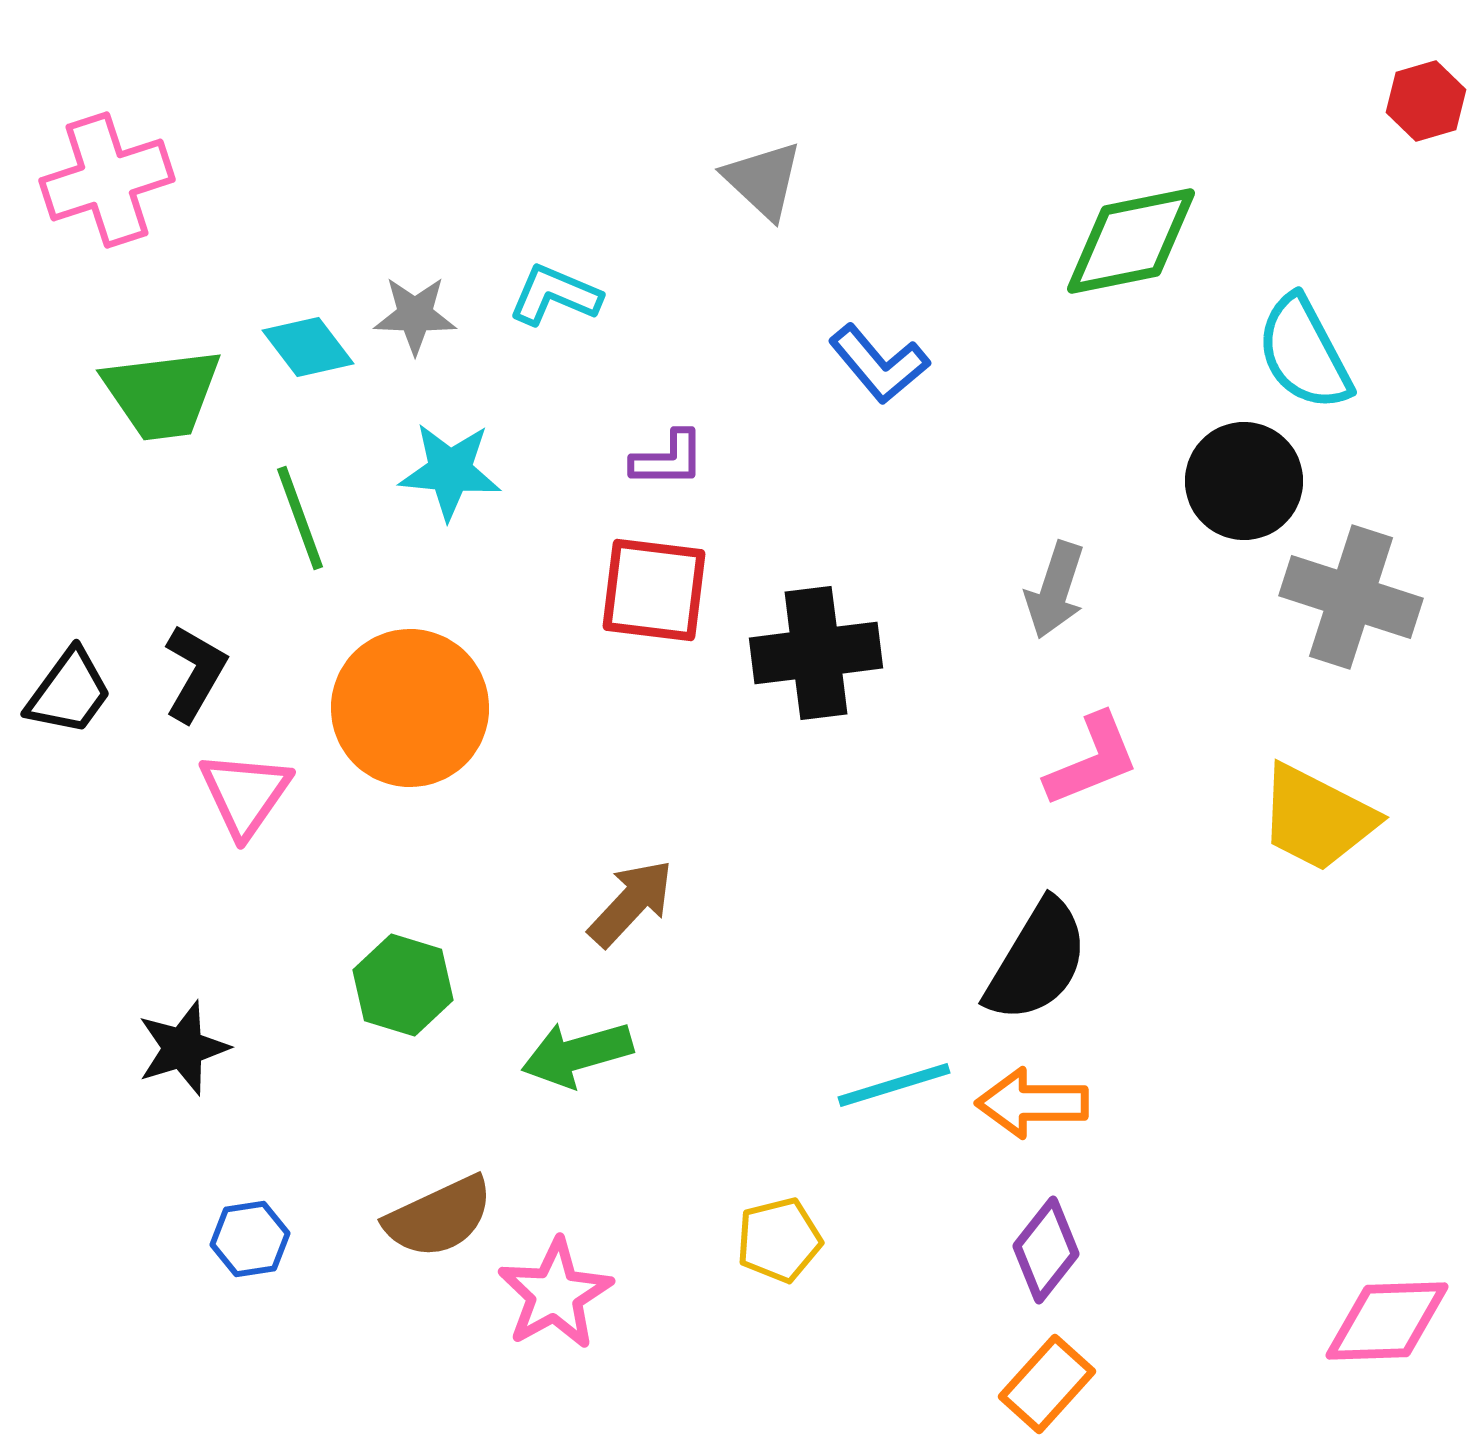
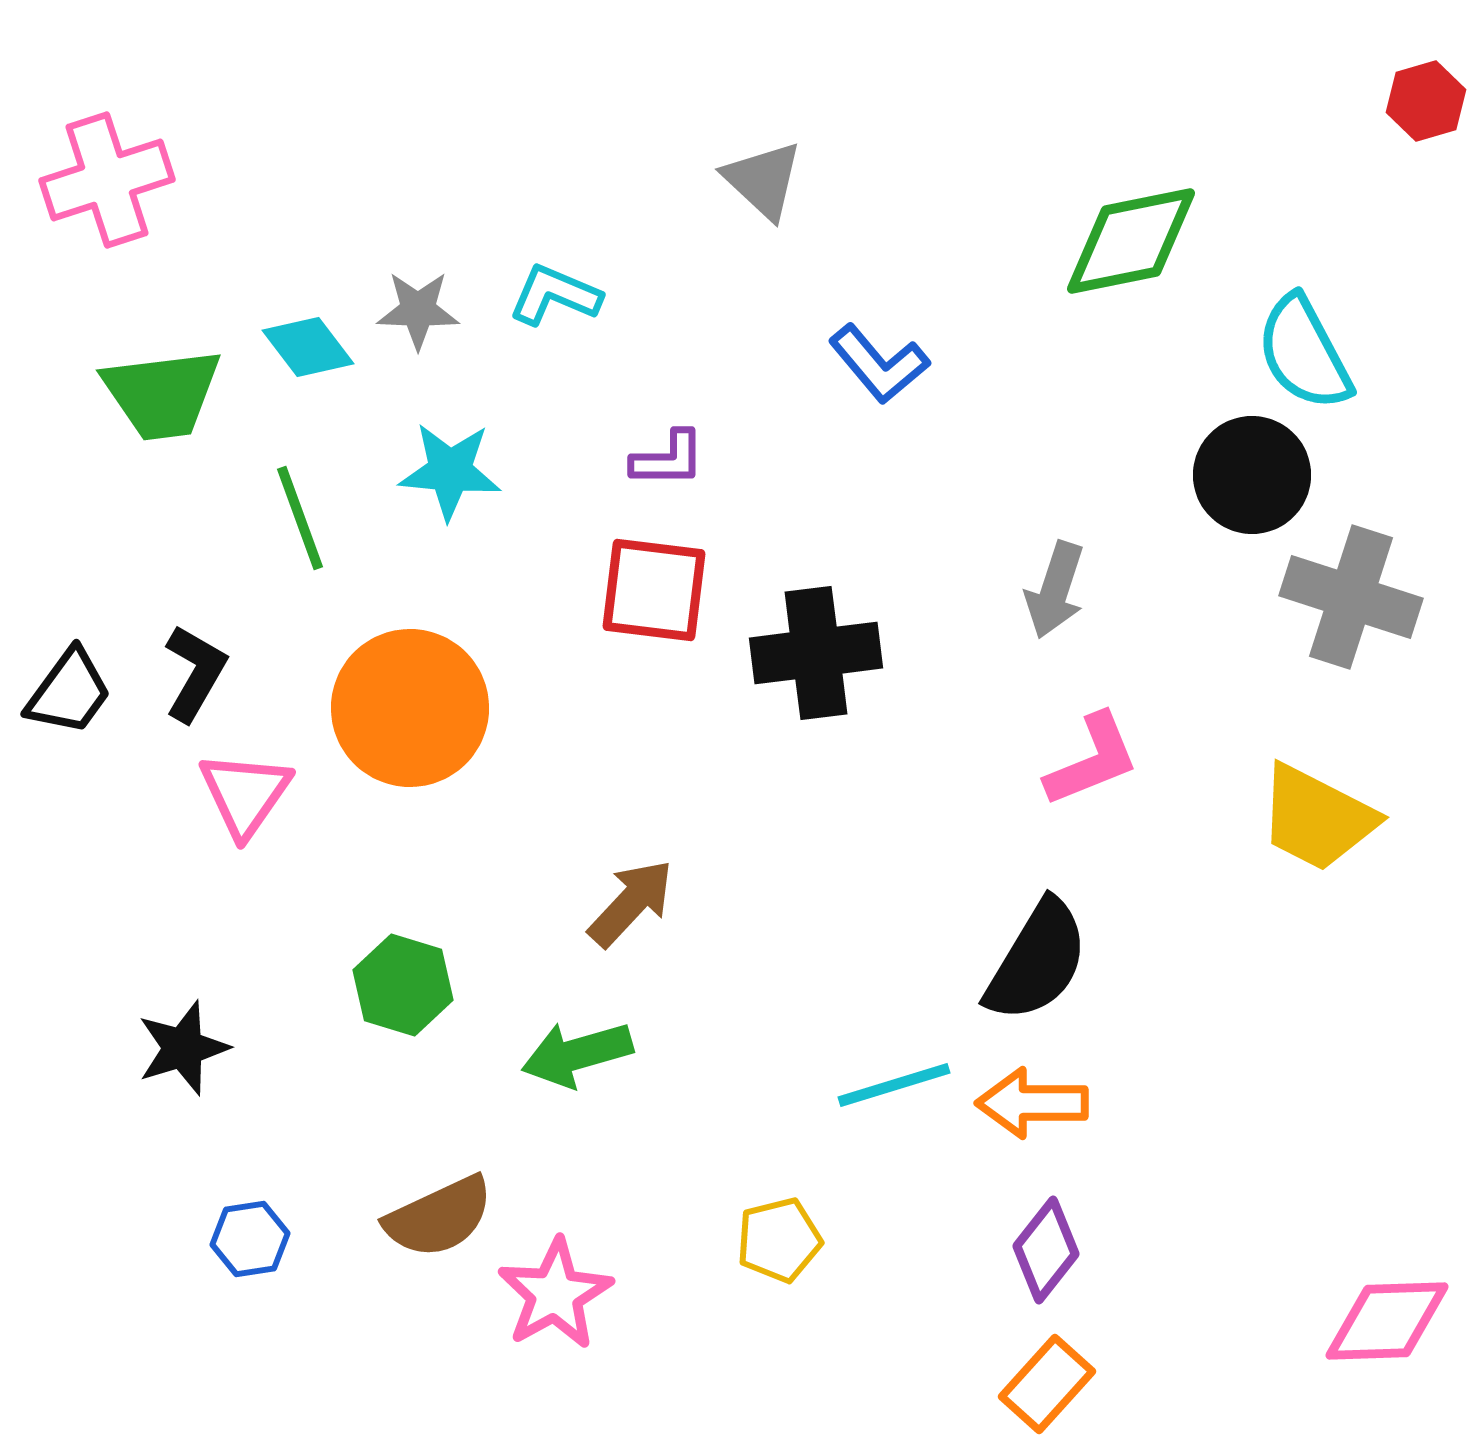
gray star: moved 3 px right, 5 px up
black circle: moved 8 px right, 6 px up
